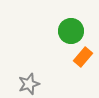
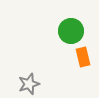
orange rectangle: rotated 54 degrees counterclockwise
